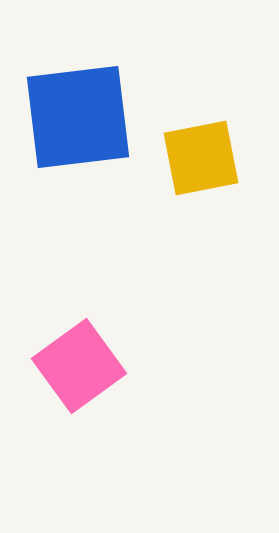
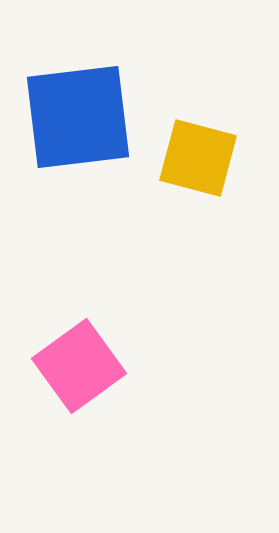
yellow square: moved 3 px left; rotated 26 degrees clockwise
